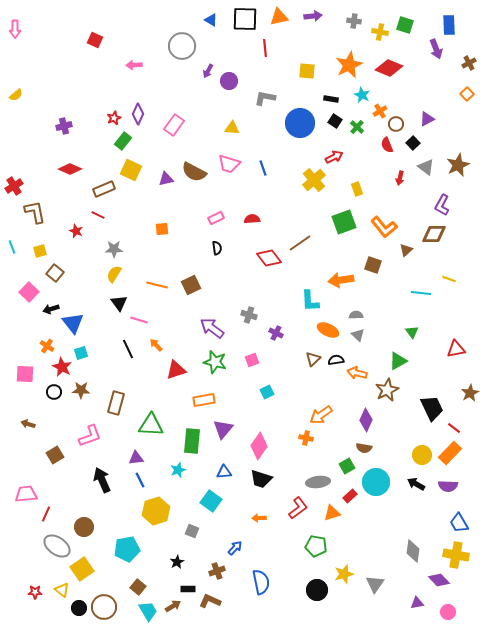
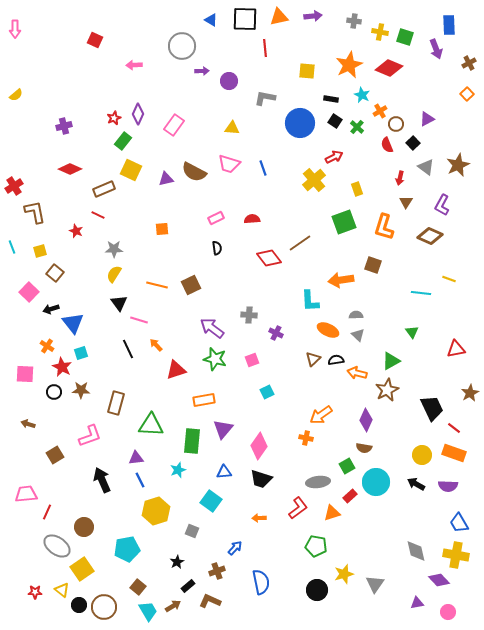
green square at (405, 25): moved 12 px down
purple arrow at (208, 71): moved 6 px left; rotated 120 degrees counterclockwise
orange L-shape at (384, 227): rotated 56 degrees clockwise
brown diamond at (434, 234): moved 4 px left, 2 px down; rotated 25 degrees clockwise
brown triangle at (406, 250): moved 48 px up; rotated 16 degrees counterclockwise
gray cross at (249, 315): rotated 14 degrees counterclockwise
green triangle at (398, 361): moved 7 px left
green star at (215, 362): moved 3 px up
orange rectangle at (450, 453): moved 4 px right; rotated 65 degrees clockwise
red line at (46, 514): moved 1 px right, 2 px up
gray diamond at (413, 551): moved 3 px right; rotated 20 degrees counterclockwise
black rectangle at (188, 589): moved 3 px up; rotated 40 degrees counterclockwise
black circle at (79, 608): moved 3 px up
